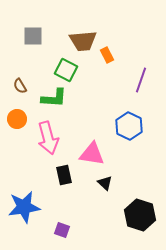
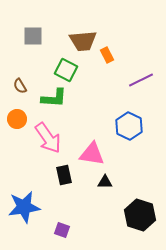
purple line: rotated 45 degrees clockwise
pink arrow: rotated 20 degrees counterclockwise
black triangle: moved 1 px up; rotated 42 degrees counterclockwise
